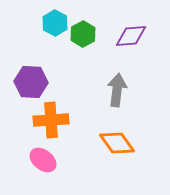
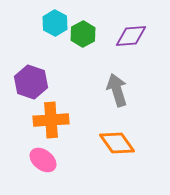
purple hexagon: rotated 16 degrees clockwise
gray arrow: rotated 24 degrees counterclockwise
